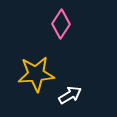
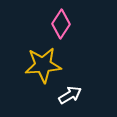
yellow star: moved 7 px right, 9 px up
